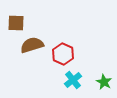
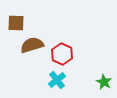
red hexagon: moved 1 px left
cyan cross: moved 16 px left
